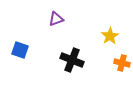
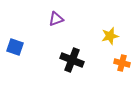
yellow star: rotated 18 degrees clockwise
blue square: moved 5 px left, 3 px up
